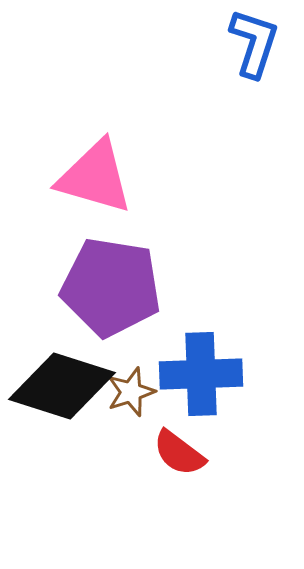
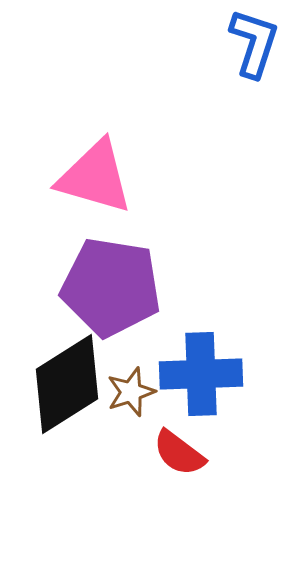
black diamond: moved 5 px right, 2 px up; rotated 50 degrees counterclockwise
